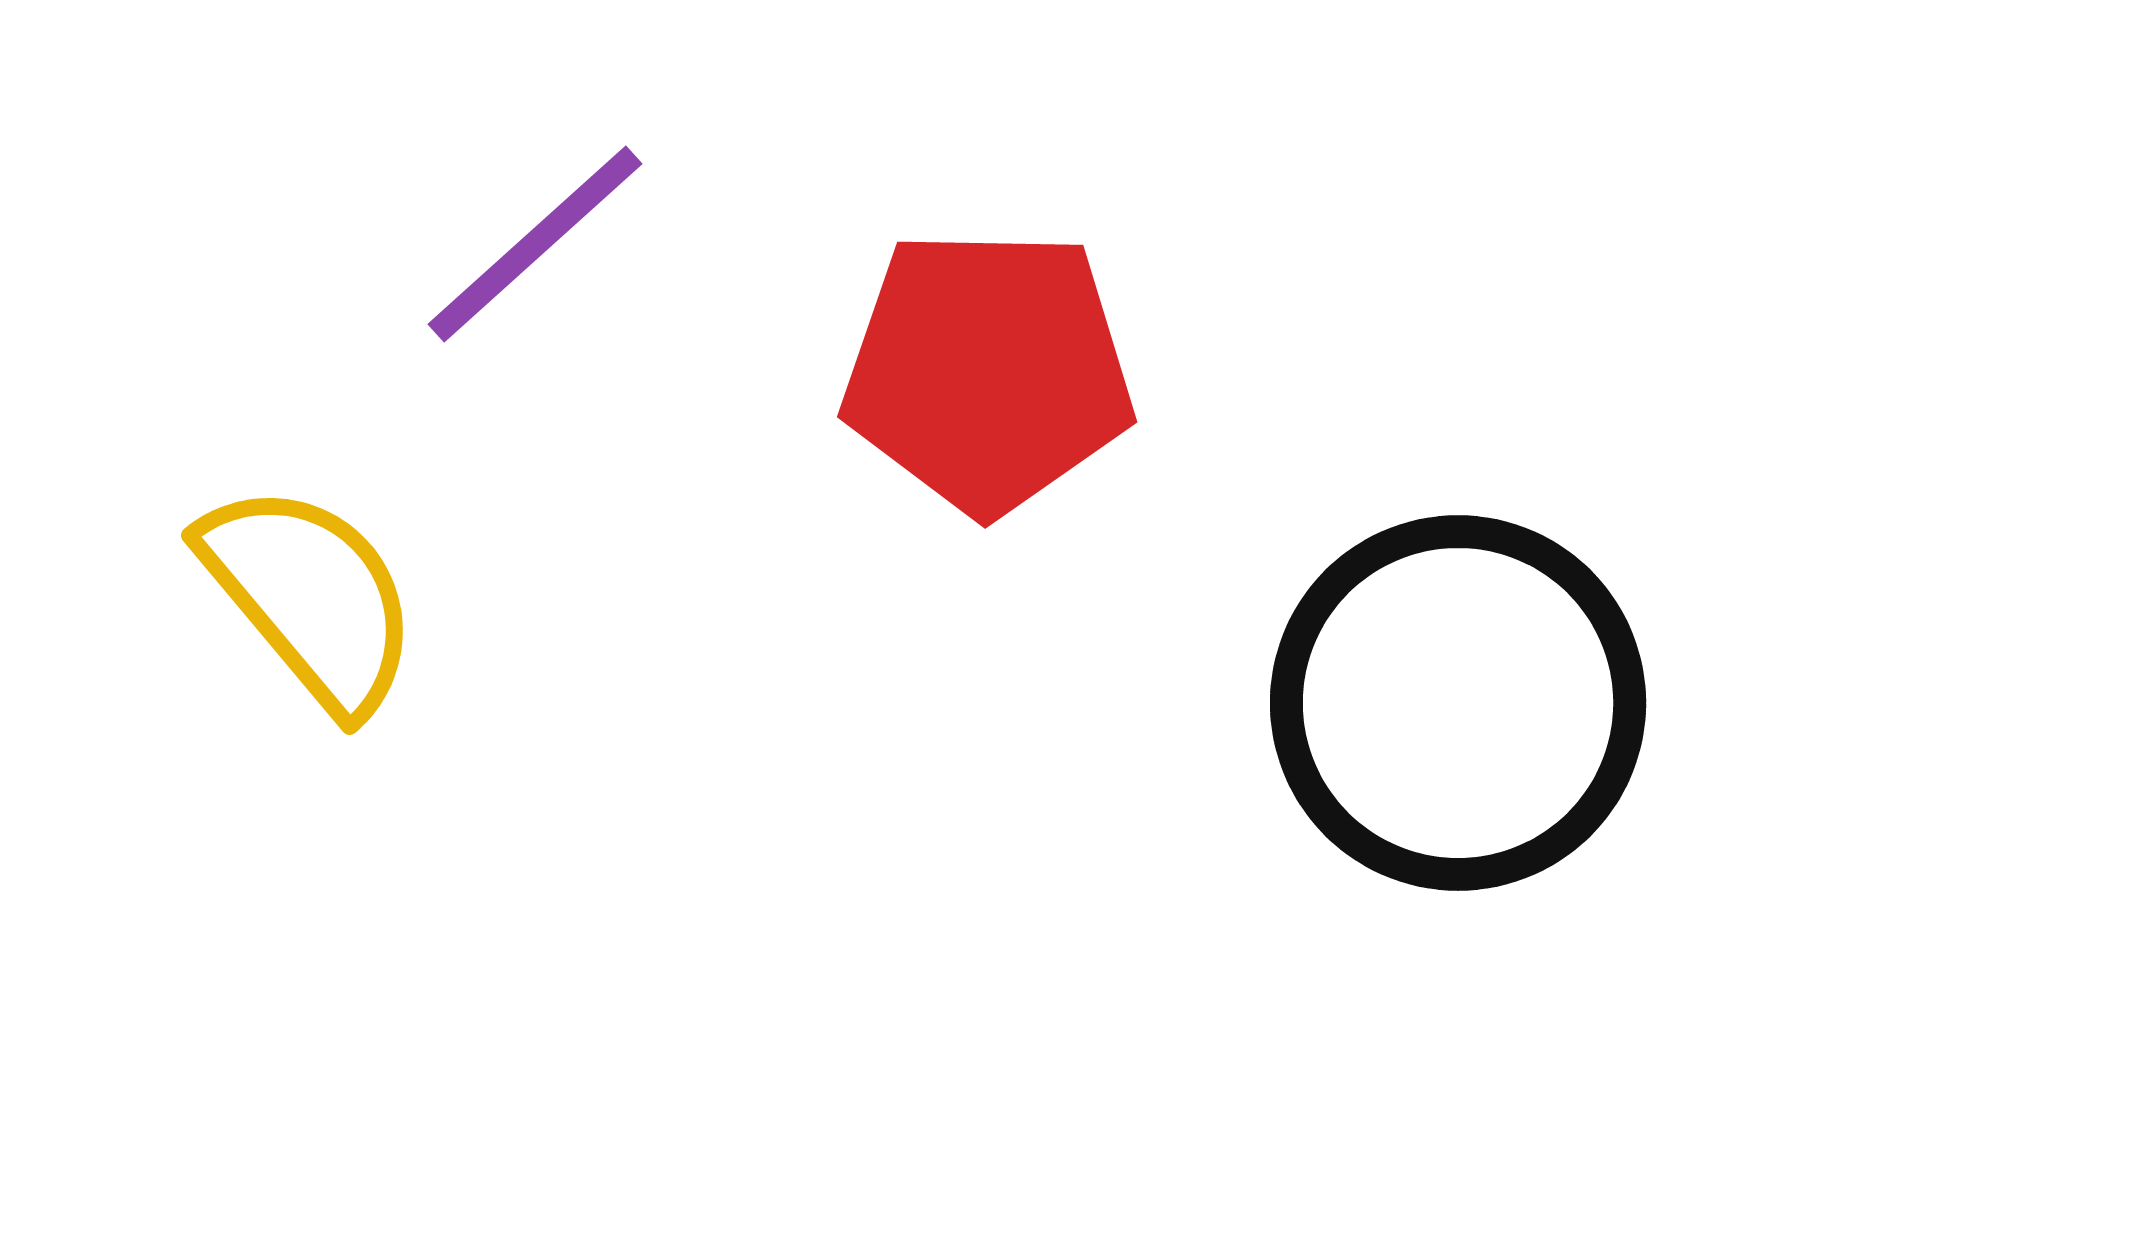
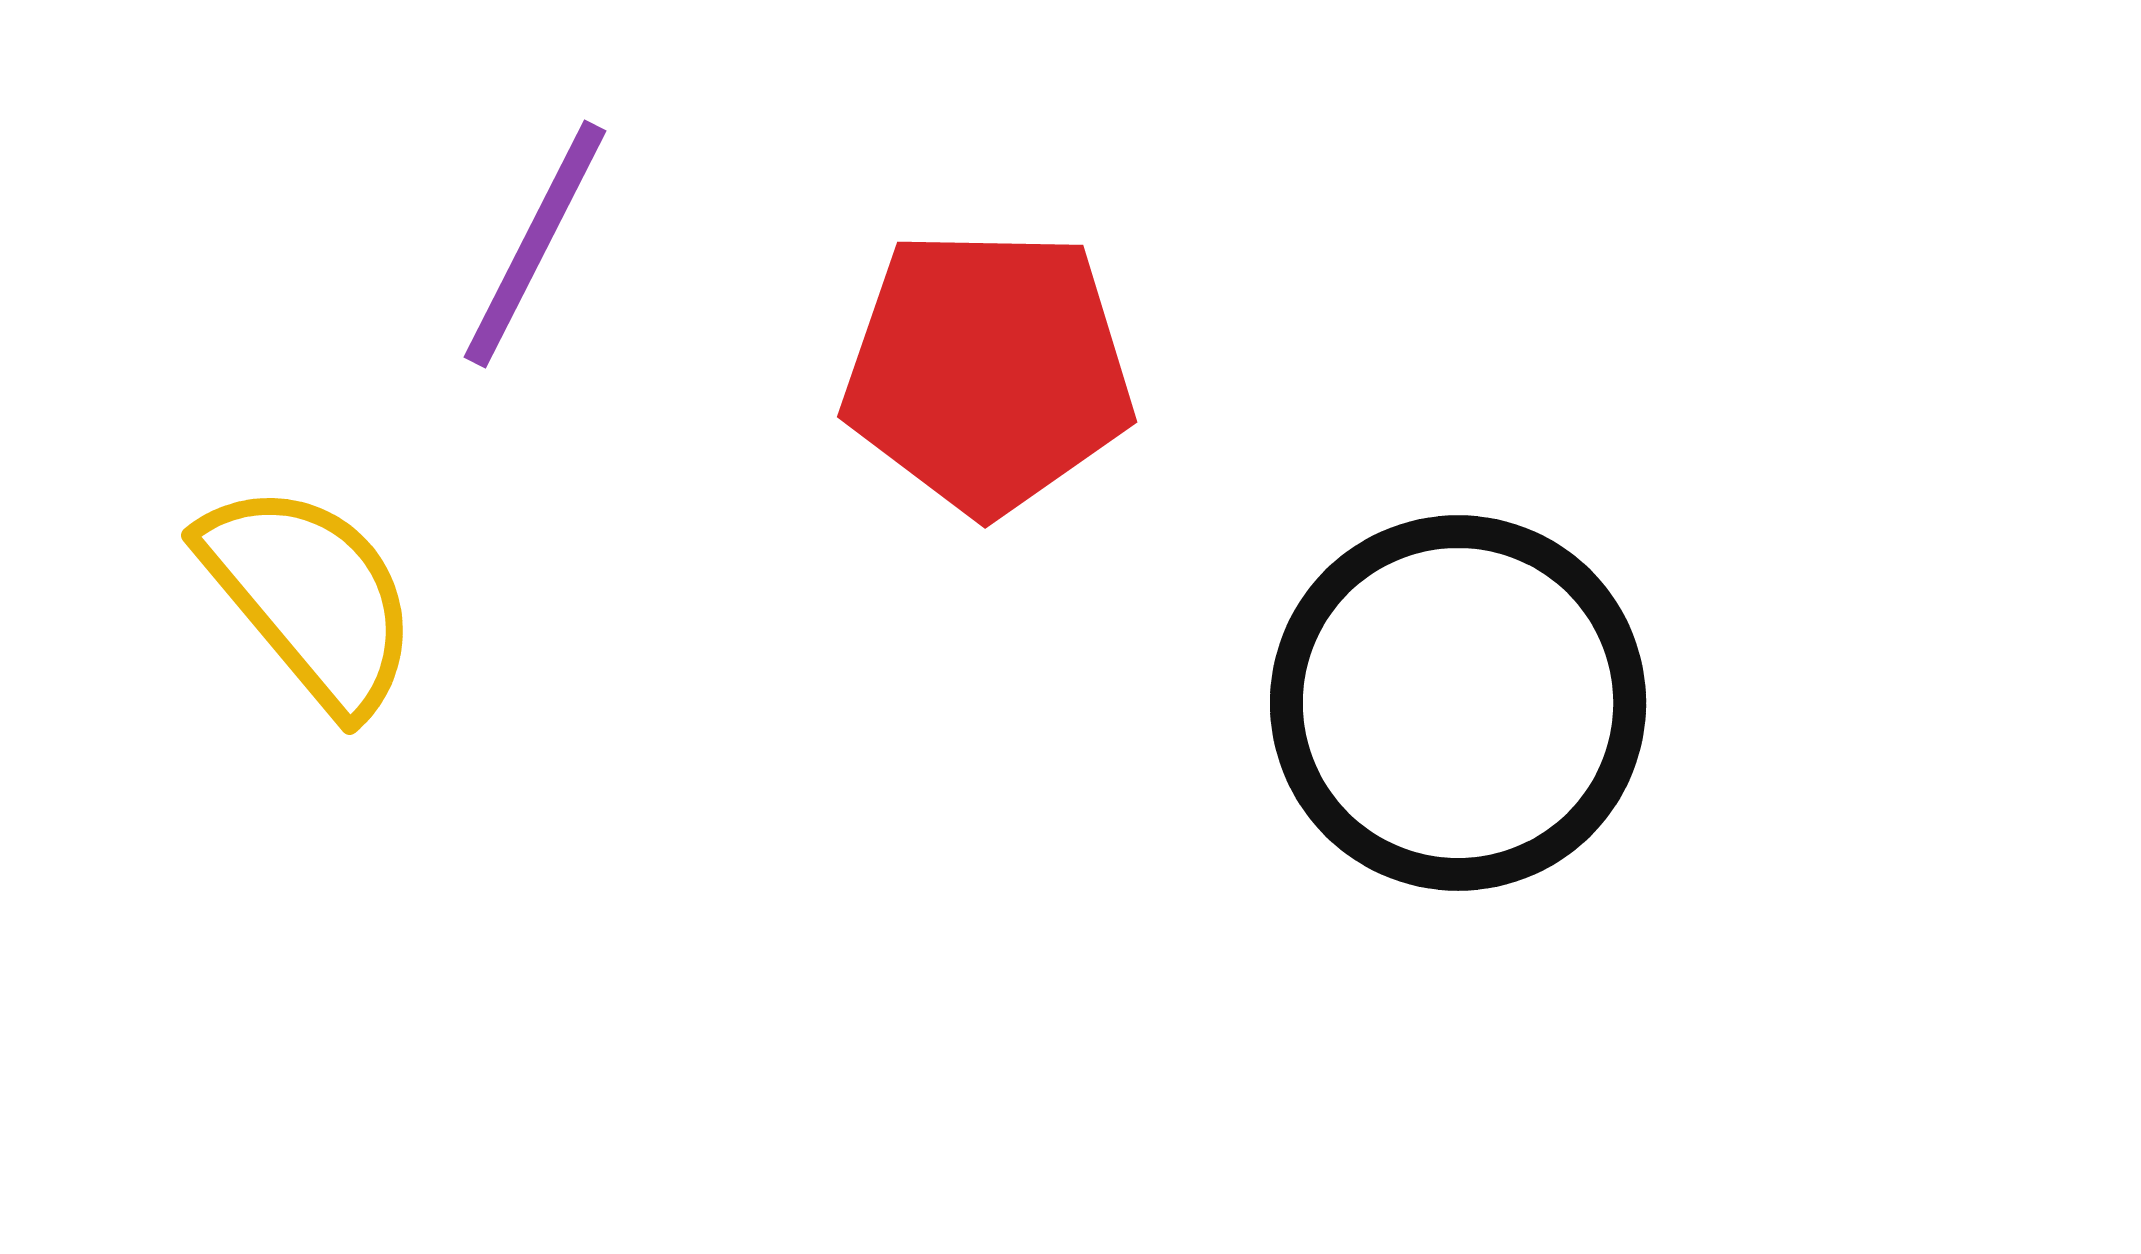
purple line: rotated 21 degrees counterclockwise
